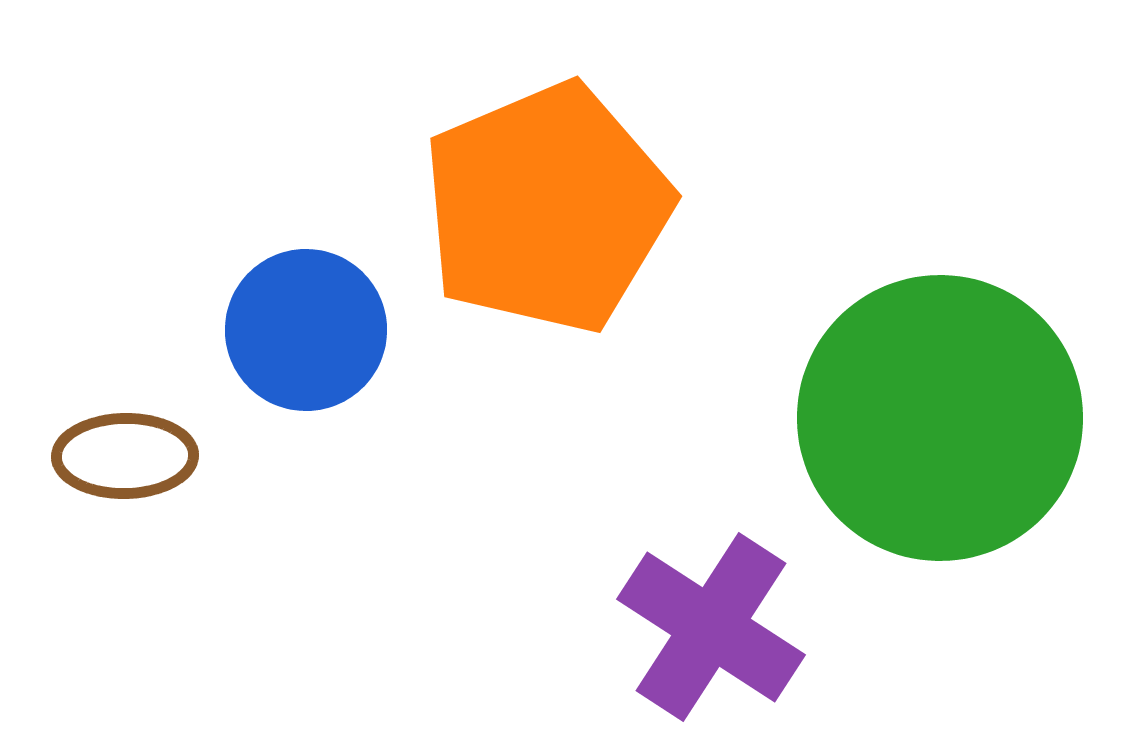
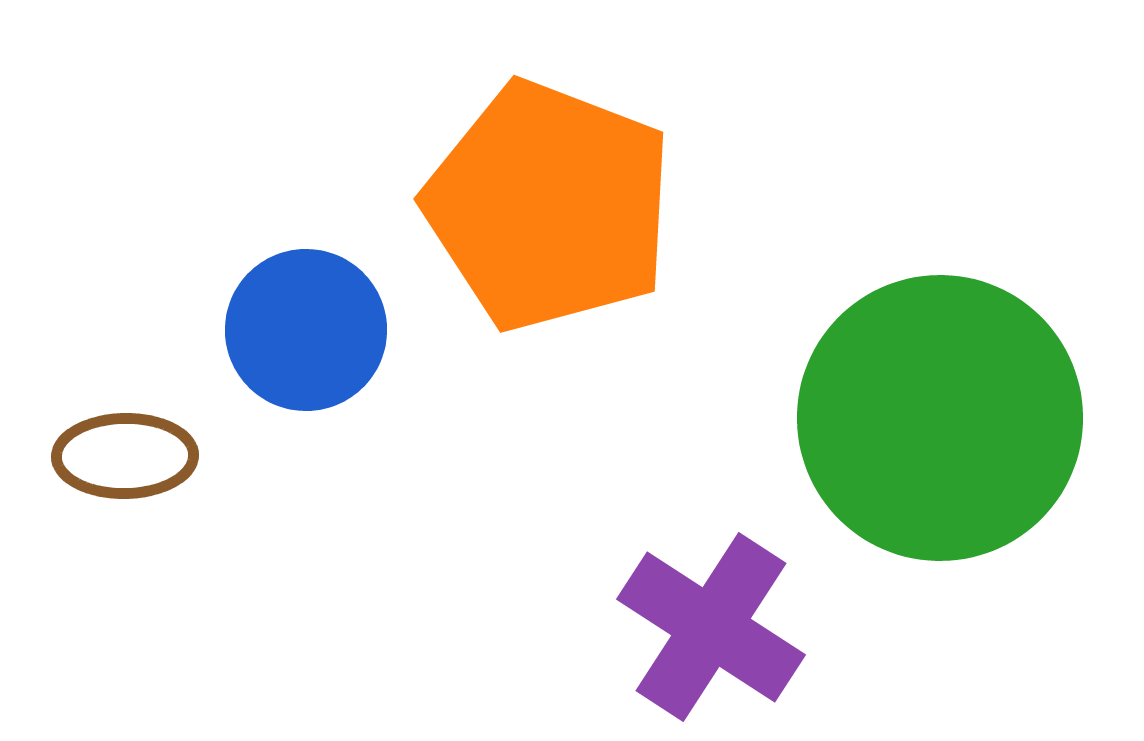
orange pentagon: moved 2 px right, 2 px up; rotated 28 degrees counterclockwise
